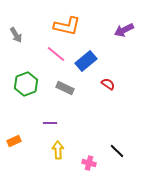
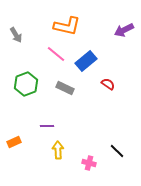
purple line: moved 3 px left, 3 px down
orange rectangle: moved 1 px down
